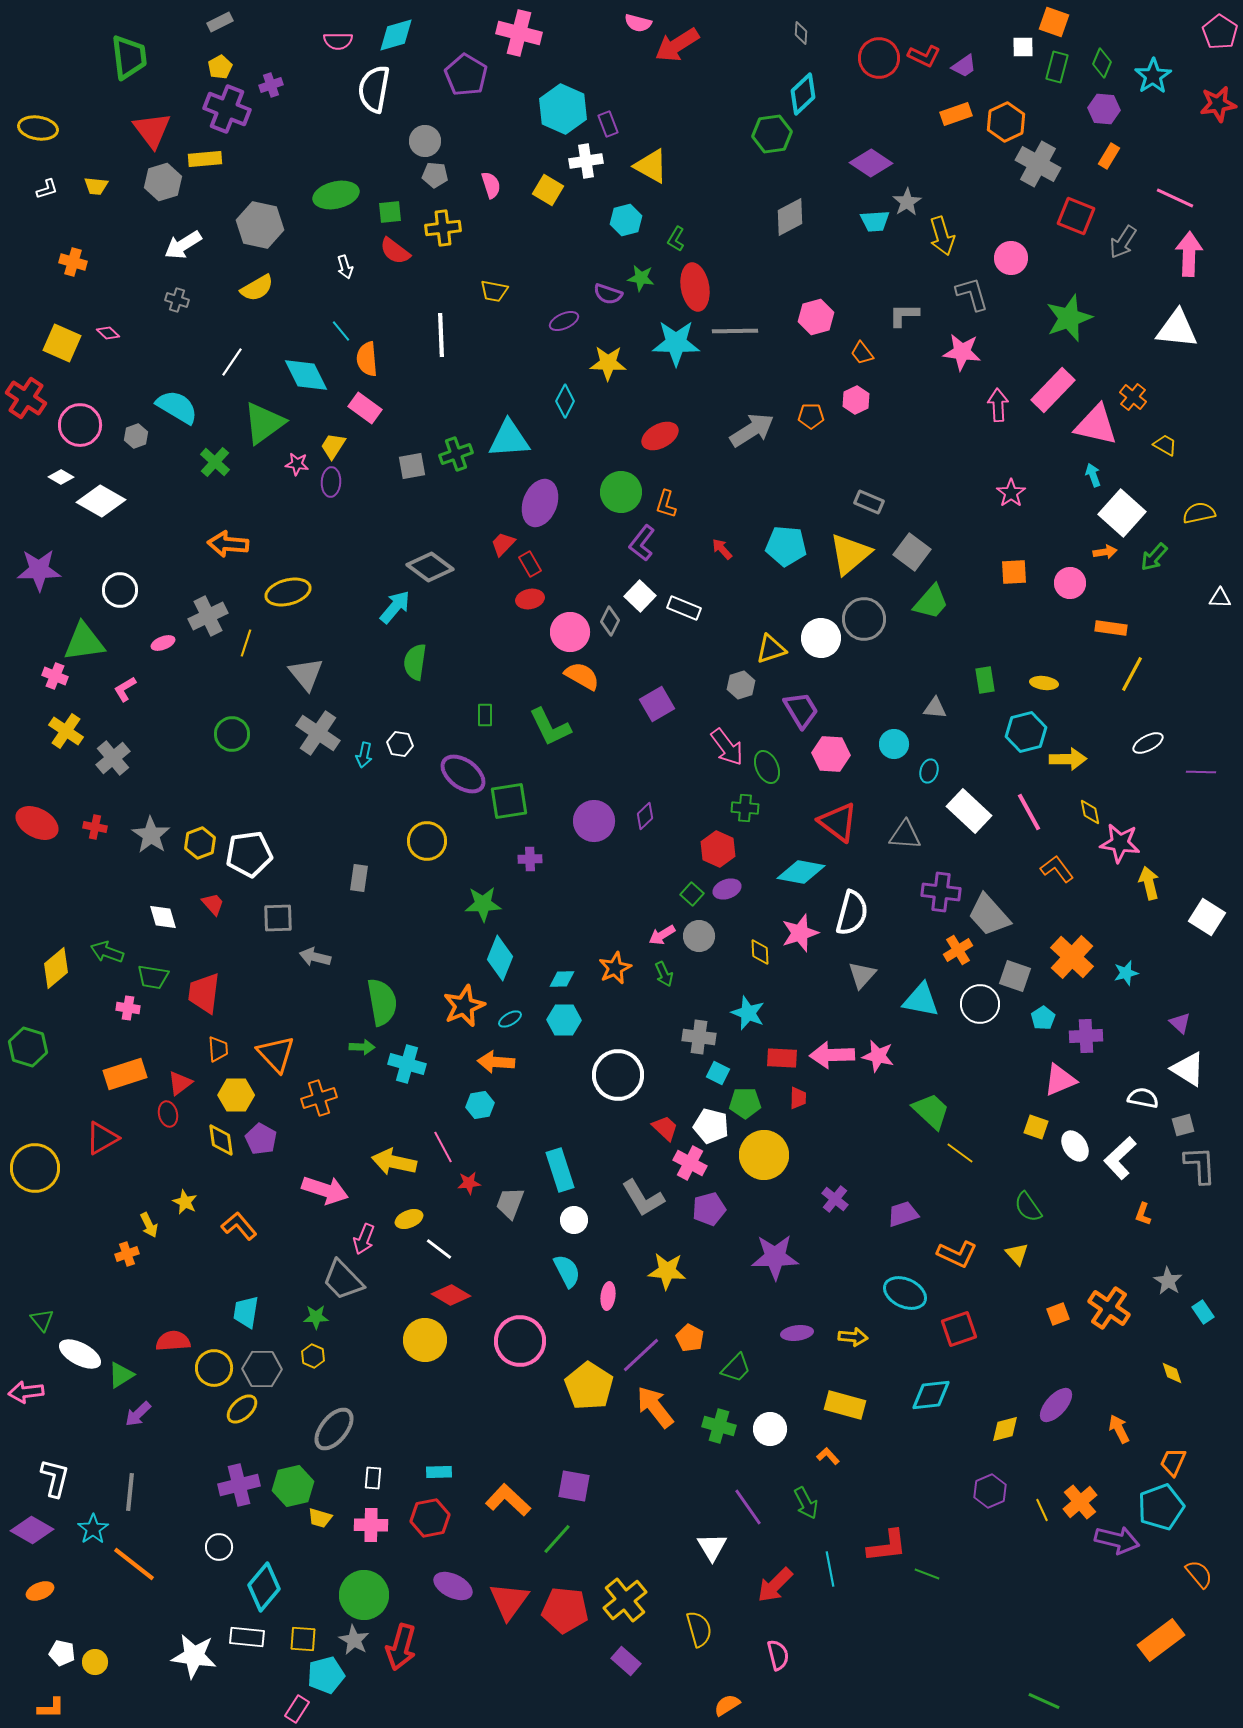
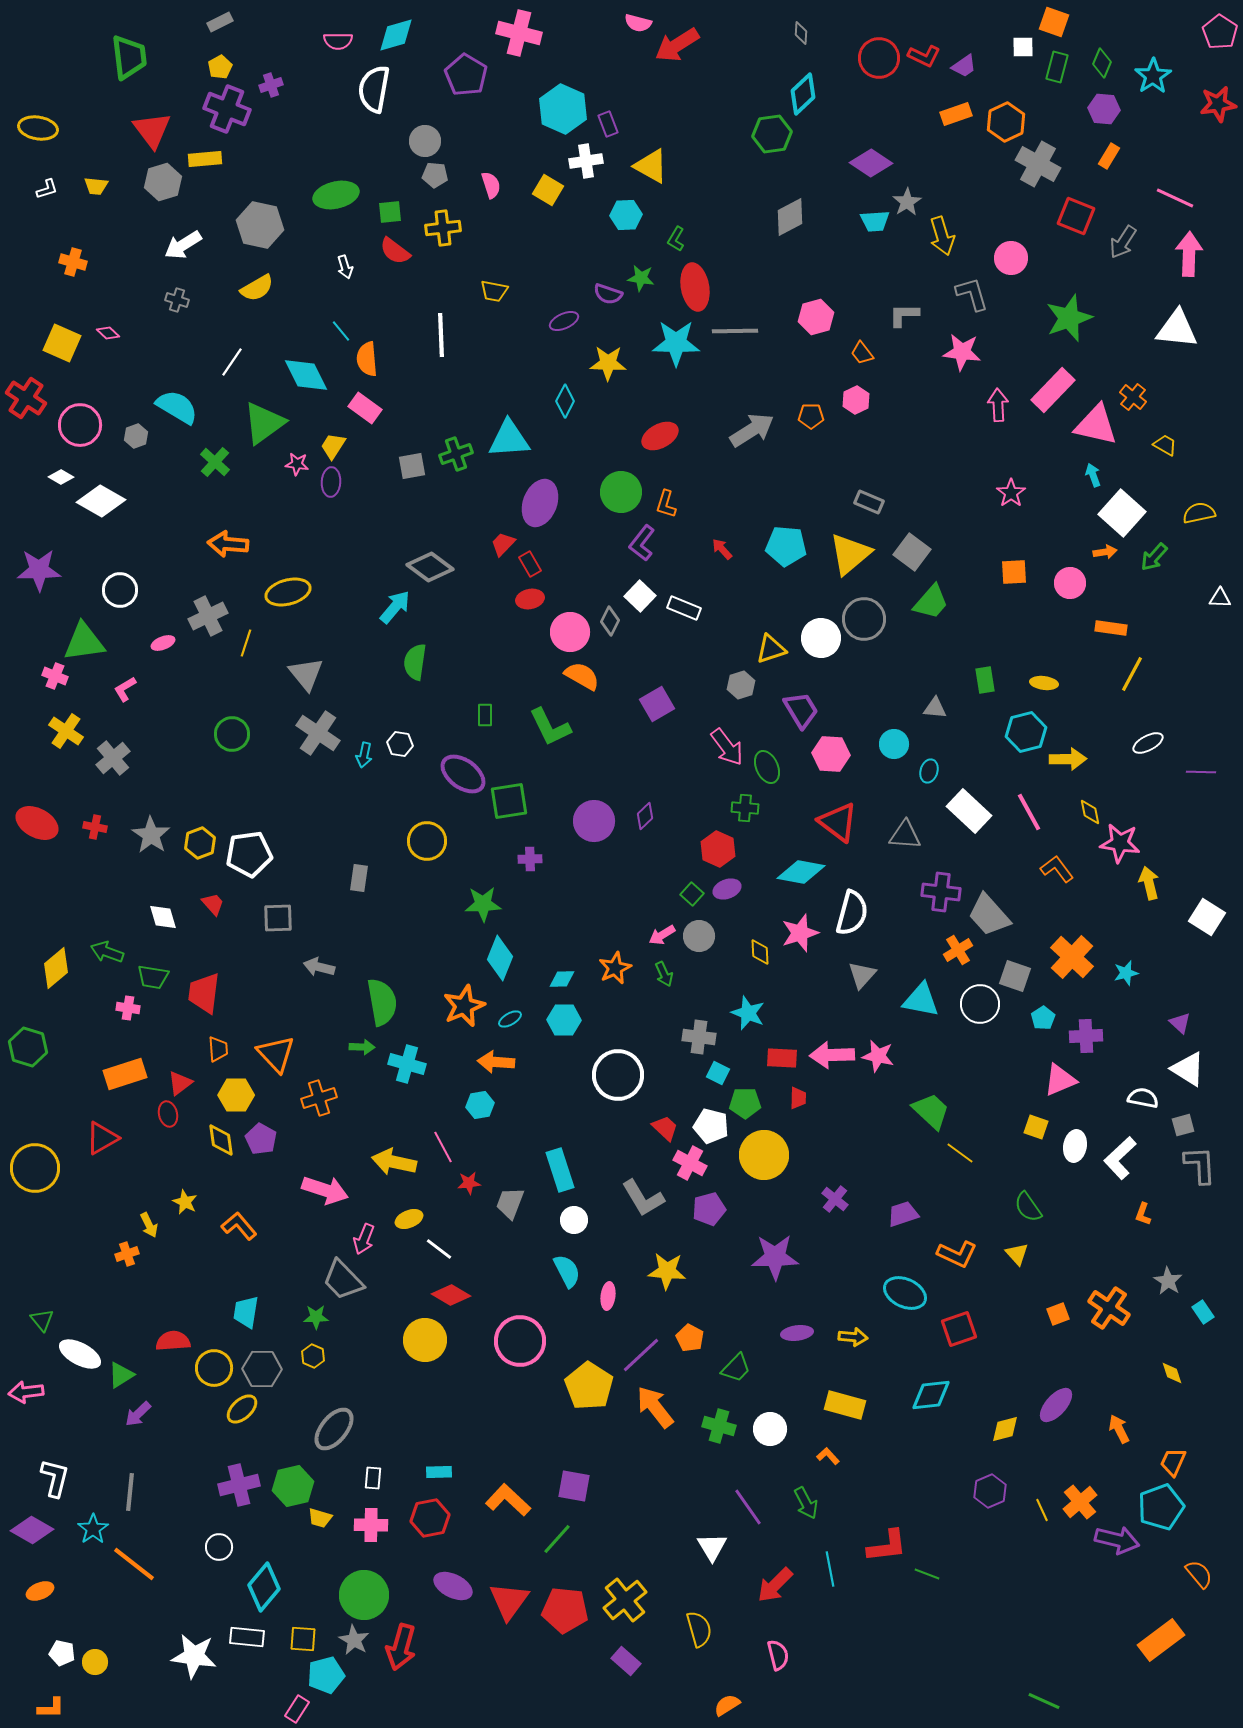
cyan hexagon at (626, 220): moved 5 px up; rotated 12 degrees clockwise
gray arrow at (315, 957): moved 4 px right, 10 px down
white ellipse at (1075, 1146): rotated 44 degrees clockwise
